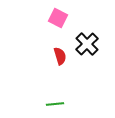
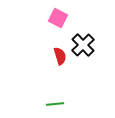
black cross: moved 4 px left, 1 px down
